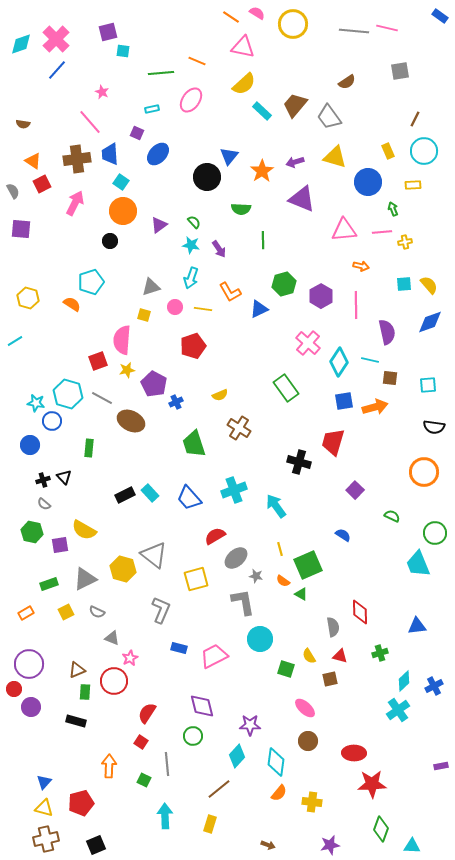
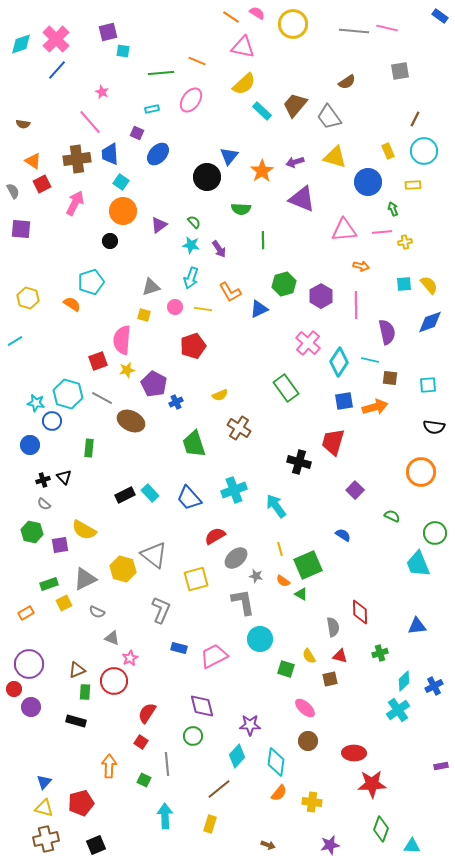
orange circle at (424, 472): moved 3 px left
yellow square at (66, 612): moved 2 px left, 9 px up
